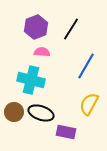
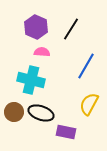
purple hexagon: rotated 15 degrees counterclockwise
